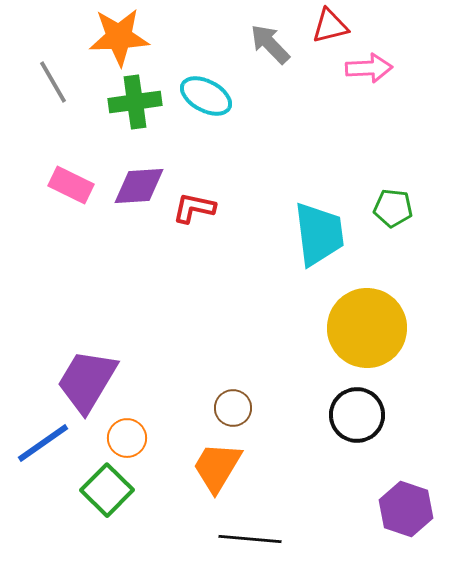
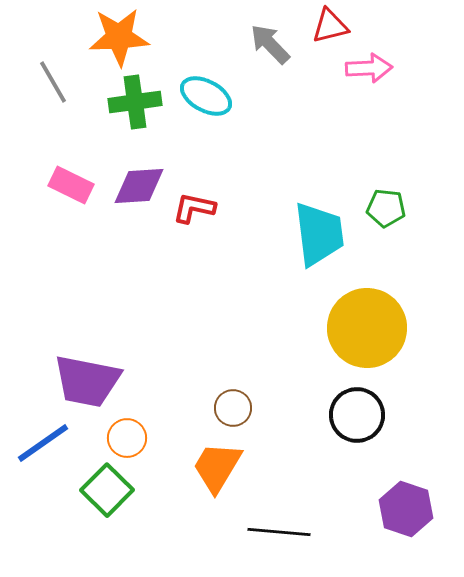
green pentagon: moved 7 px left
purple trapezoid: rotated 110 degrees counterclockwise
black line: moved 29 px right, 7 px up
